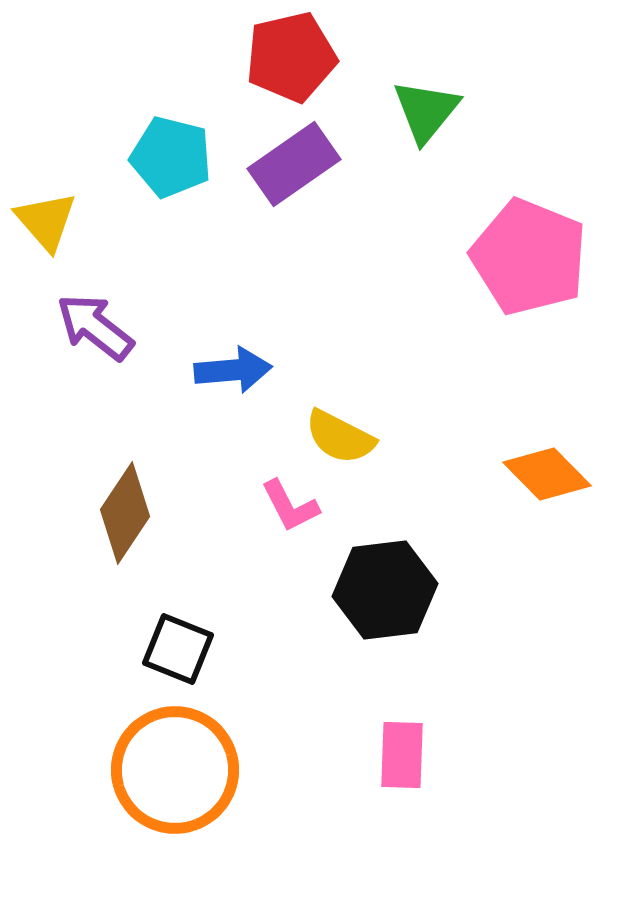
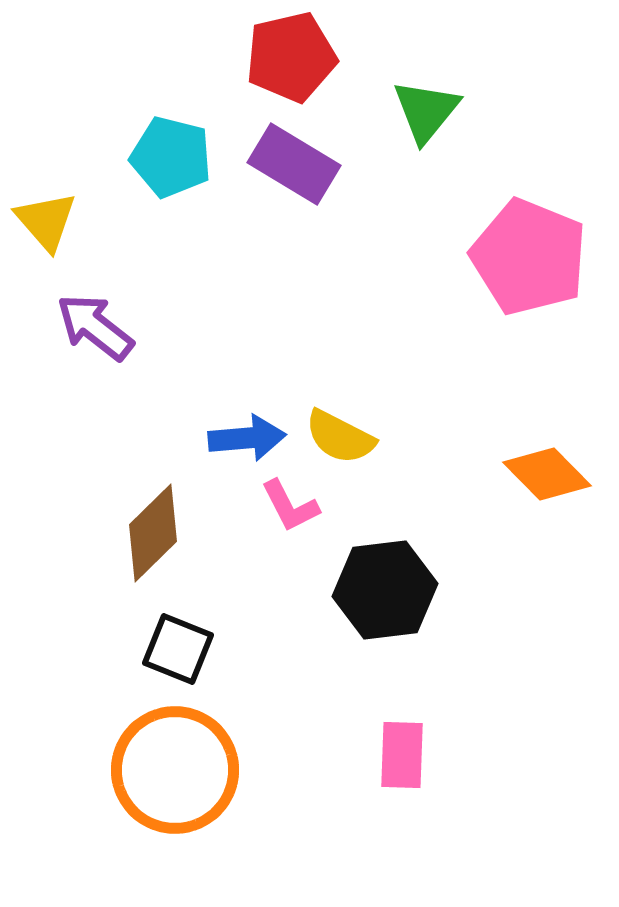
purple rectangle: rotated 66 degrees clockwise
blue arrow: moved 14 px right, 68 px down
brown diamond: moved 28 px right, 20 px down; rotated 12 degrees clockwise
